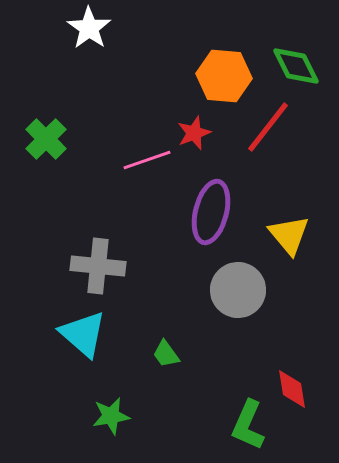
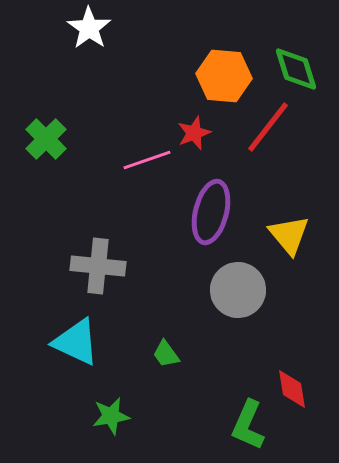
green diamond: moved 3 px down; rotated 9 degrees clockwise
cyan triangle: moved 7 px left, 8 px down; rotated 16 degrees counterclockwise
